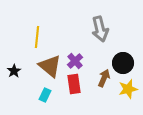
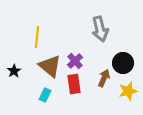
yellow star: moved 2 px down
